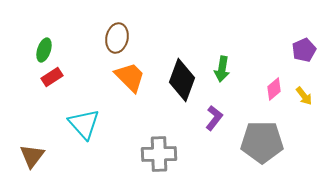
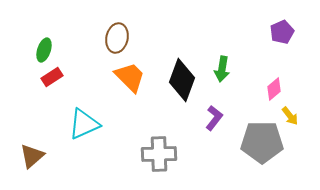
purple pentagon: moved 22 px left, 18 px up
yellow arrow: moved 14 px left, 20 px down
cyan triangle: rotated 48 degrees clockwise
brown triangle: rotated 12 degrees clockwise
